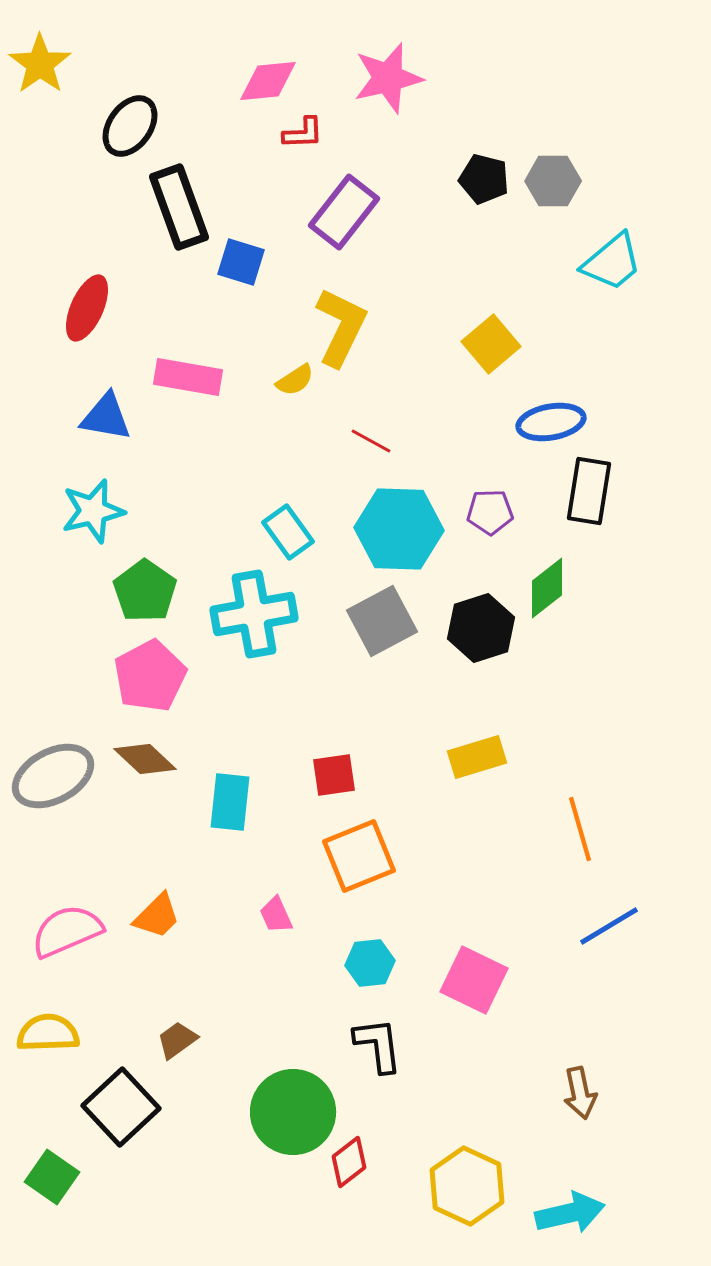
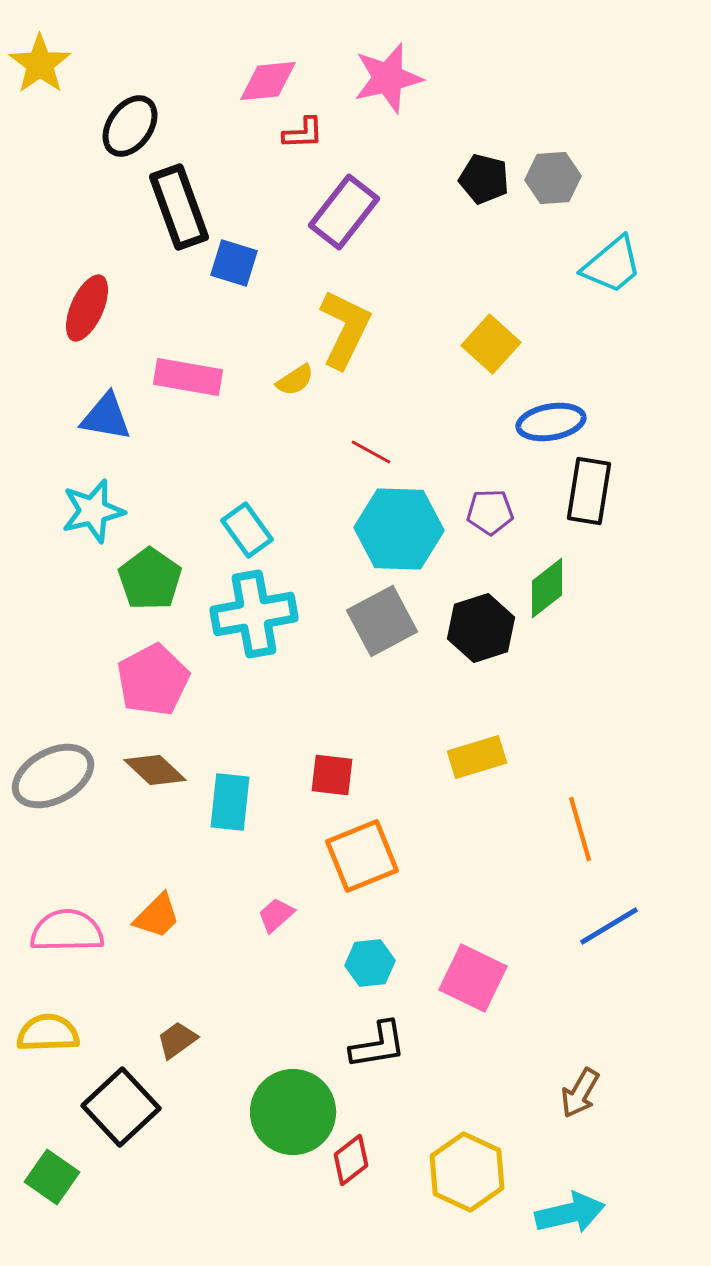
gray hexagon at (553, 181): moved 3 px up; rotated 4 degrees counterclockwise
blue square at (241, 262): moved 7 px left, 1 px down
cyan trapezoid at (612, 262): moved 3 px down
yellow L-shape at (341, 327): moved 4 px right, 2 px down
yellow square at (491, 344): rotated 8 degrees counterclockwise
red line at (371, 441): moved 11 px down
cyan rectangle at (288, 532): moved 41 px left, 2 px up
green pentagon at (145, 591): moved 5 px right, 12 px up
pink pentagon at (150, 676): moved 3 px right, 4 px down
brown diamond at (145, 759): moved 10 px right, 11 px down
red square at (334, 775): moved 2 px left; rotated 15 degrees clockwise
orange square at (359, 856): moved 3 px right
pink trapezoid at (276, 915): rotated 72 degrees clockwise
pink semicircle at (67, 931): rotated 22 degrees clockwise
pink square at (474, 980): moved 1 px left, 2 px up
black L-shape at (378, 1045): rotated 88 degrees clockwise
brown arrow at (580, 1093): rotated 42 degrees clockwise
red diamond at (349, 1162): moved 2 px right, 2 px up
yellow hexagon at (467, 1186): moved 14 px up
